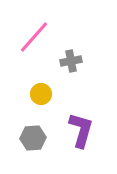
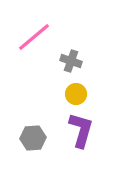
pink line: rotated 9 degrees clockwise
gray cross: rotated 30 degrees clockwise
yellow circle: moved 35 px right
